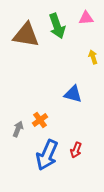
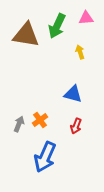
green arrow: rotated 45 degrees clockwise
yellow arrow: moved 13 px left, 5 px up
gray arrow: moved 1 px right, 5 px up
red arrow: moved 24 px up
blue arrow: moved 2 px left, 2 px down
